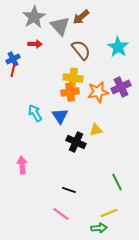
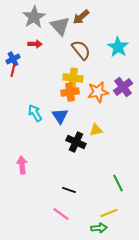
purple cross: moved 2 px right; rotated 12 degrees counterclockwise
green line: moved 1 px right, 1 px down
